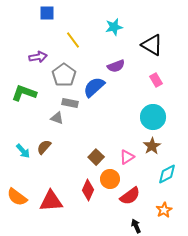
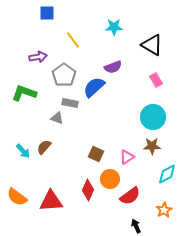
cyan star: rotated 12 degrees clockwise
purple semicircle: moved 3 px left, 1 px down
brown star: rotated 30 degrees clockwise
brown square: moved 3 px up; rotated 21 degrees counterclockwise
